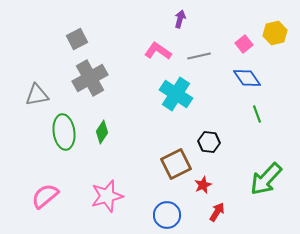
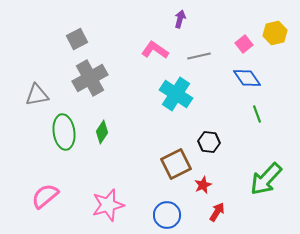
pink L-shape: moved 3 px left, 1 px up
pink star: moved 1 px right, 9 px down
